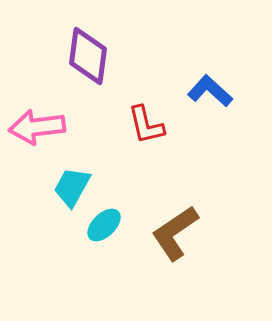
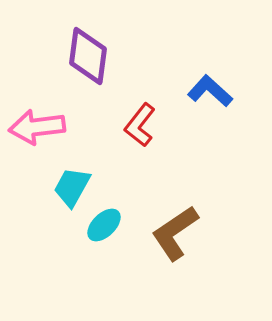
red L-shape: moved 6 px left; rotated 51 degrees clockwise
